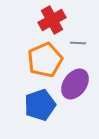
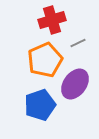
red cross: rotated 12 degrees clockwise
gray line: rotated 28 degrees counterclockwise
